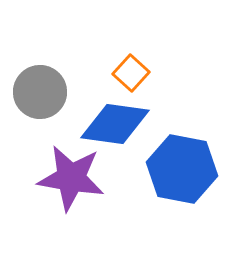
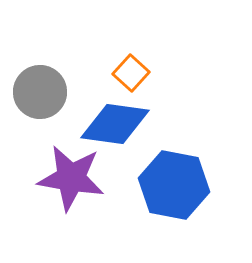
blue hexagon: moved 8 px left, 16 px down
